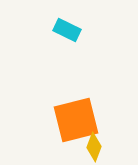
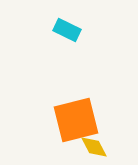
yellow diamond: rotated 48 degrees counterclockwise
